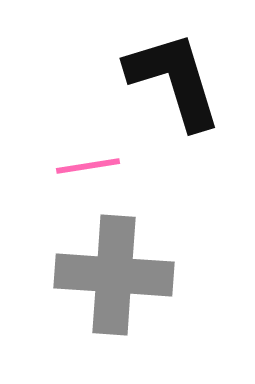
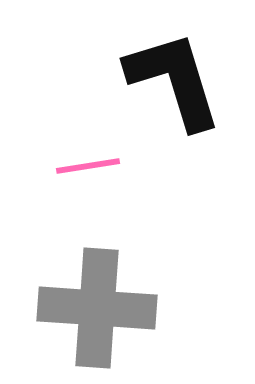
gray cross: moved 17 px left, 33 px down
